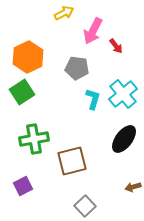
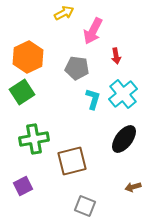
red arrow: moved 10 px down; rotated 28 degrees clockwise
gray square: rotated 25 degrees counterclockwise
